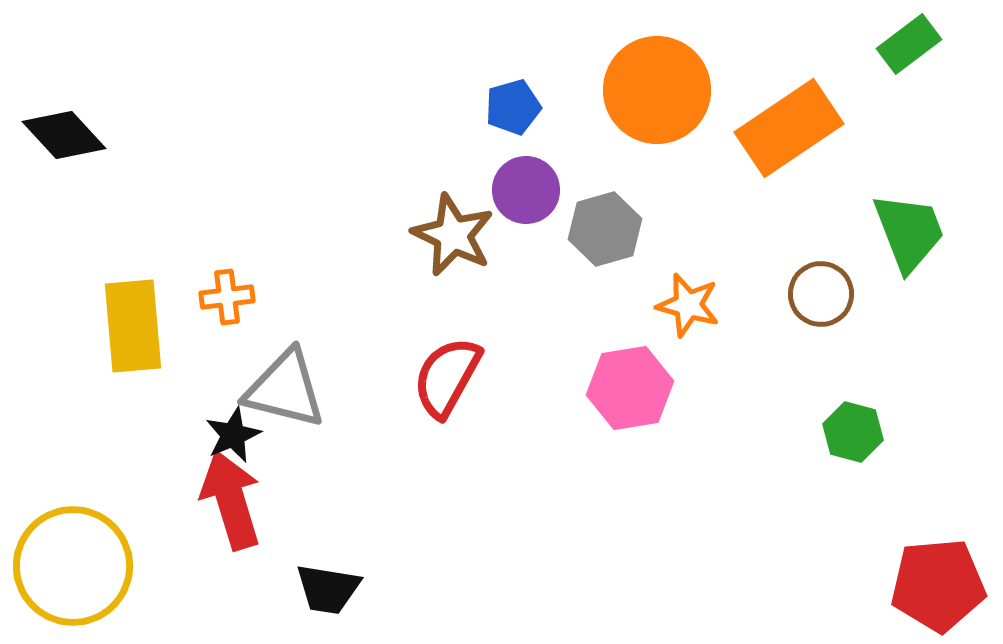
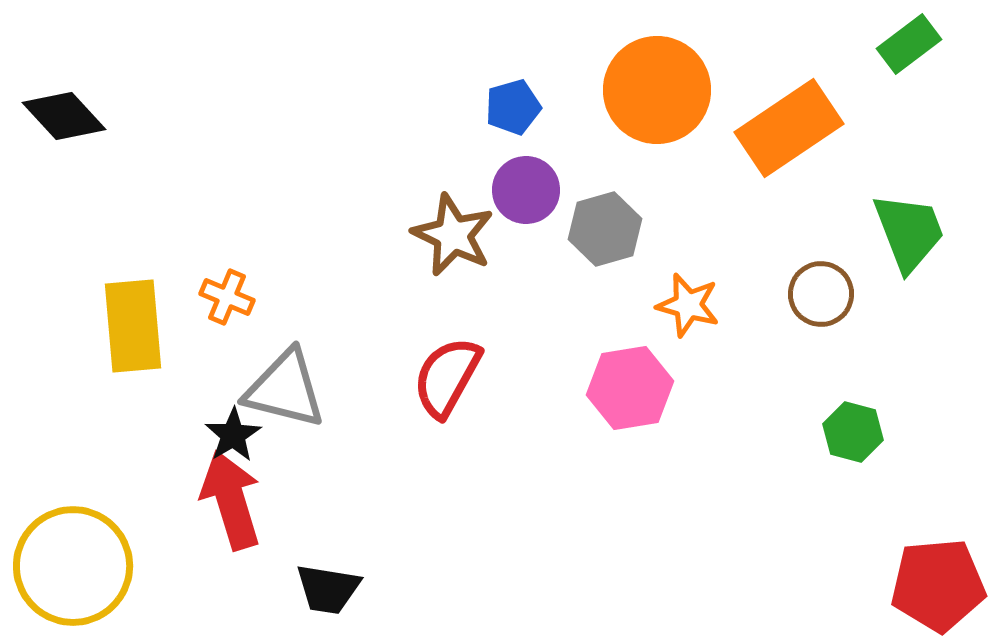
black diamond: moved 19 px up
orange cross: rotated 30 degrees clockwise
black star: rotated 8 degrees counterclockwise
